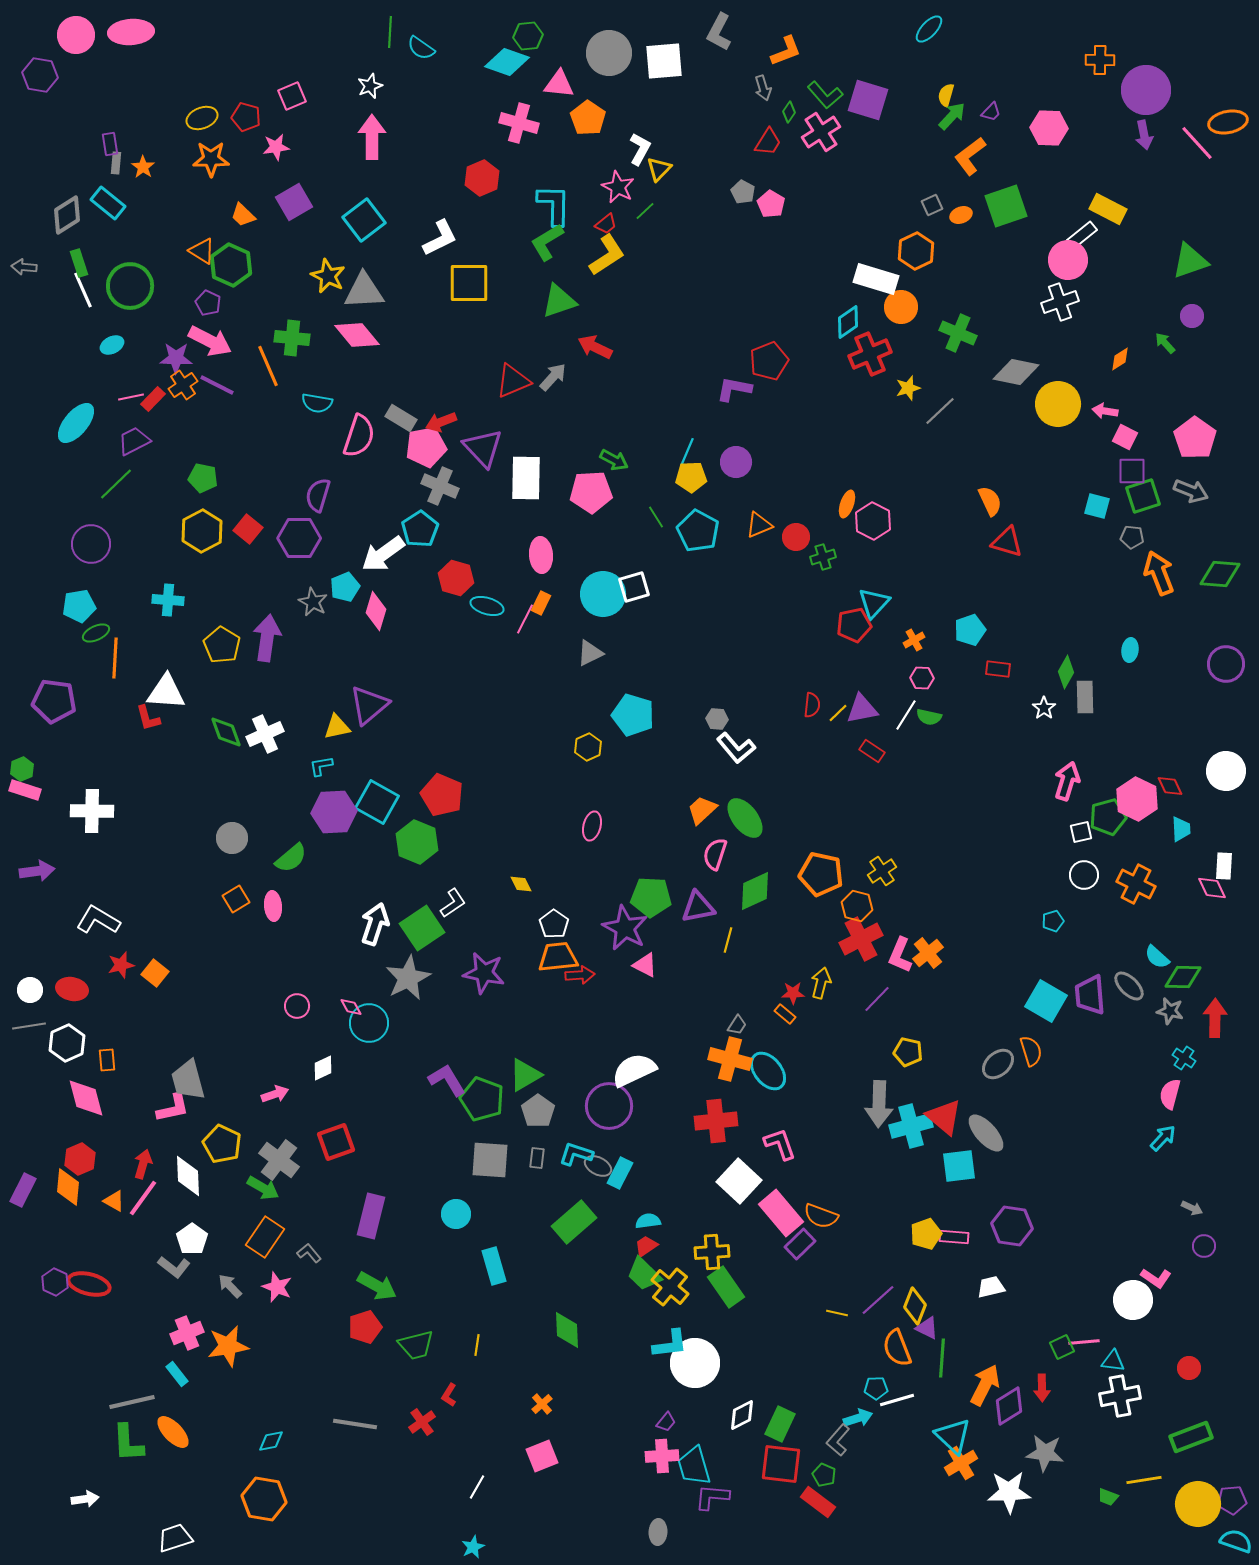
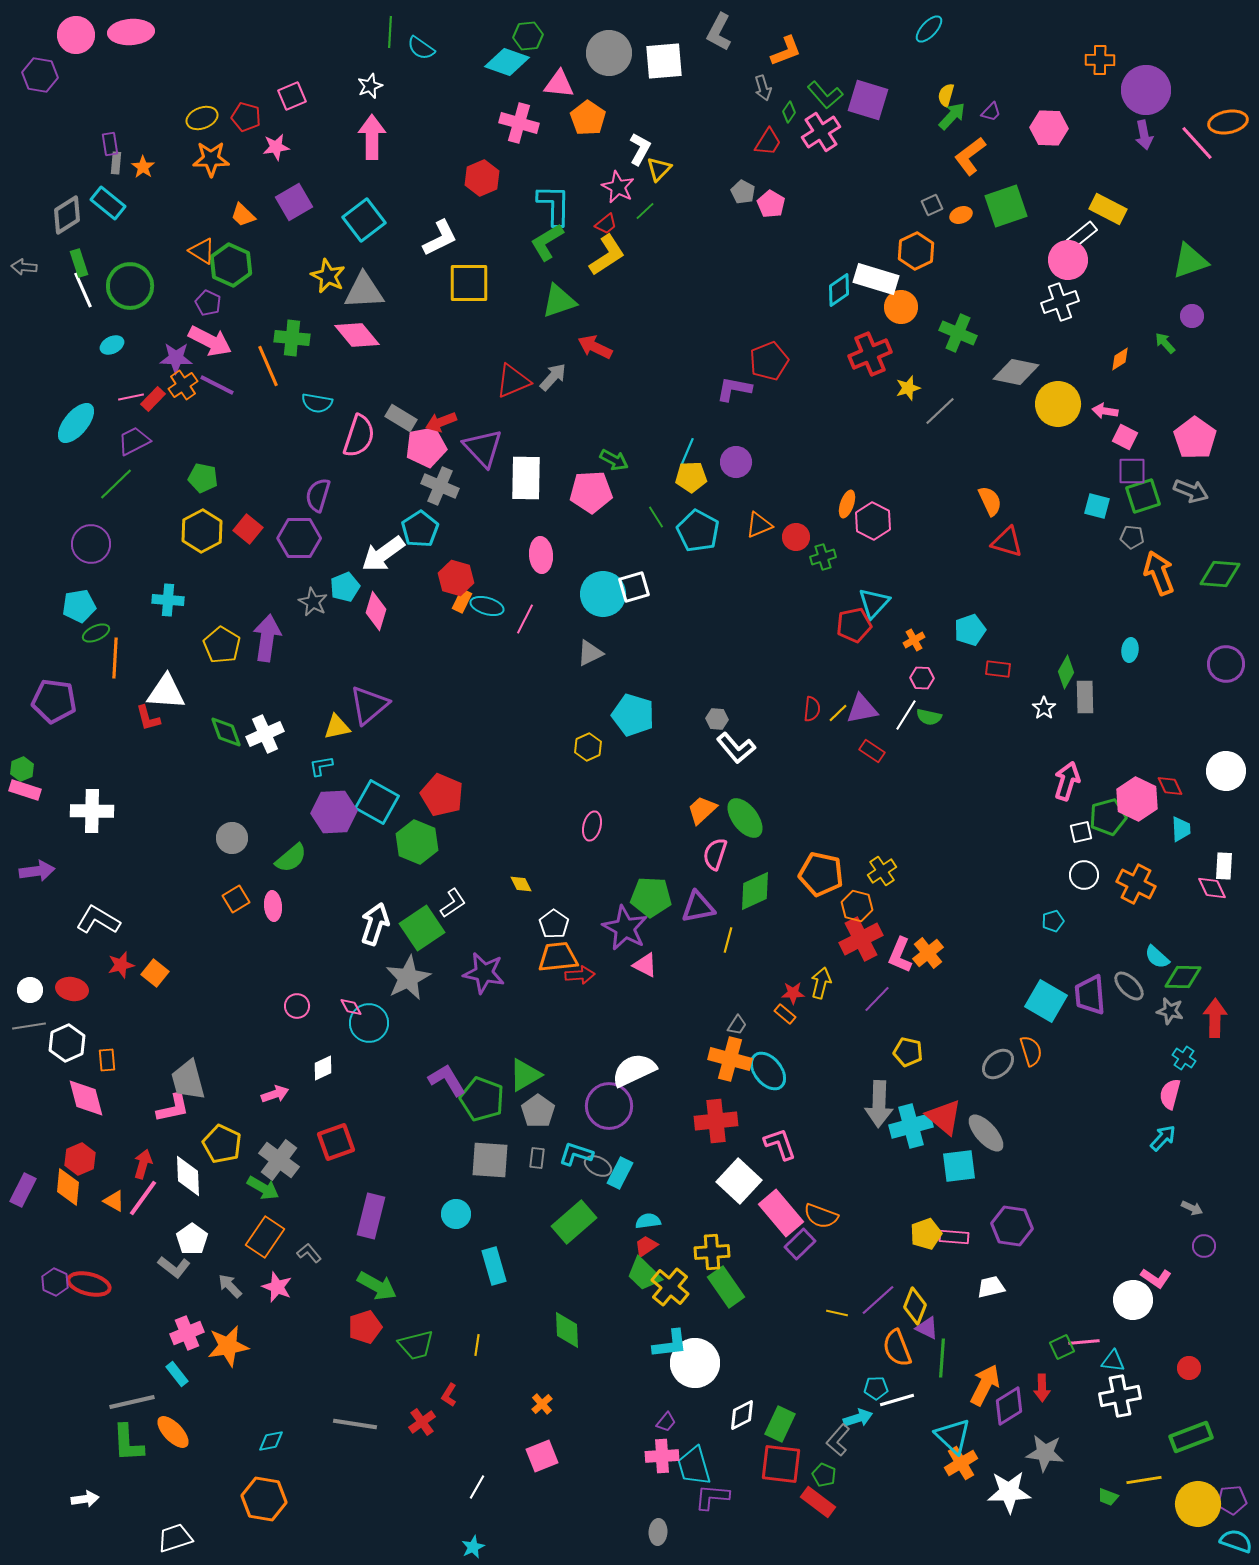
cyan diamond at (848, 322): moved 9 px left, 32 px up
orange rectangle at (541, 603): moved 79 px left, 2 px up
red semicircle at (812, 705): moved 4 px down
